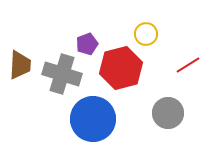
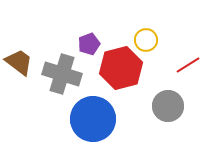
yellow circle: moved 6 px down
purple pentagon: moved 2 px right
brown trapezoid: moved 1 px left, 3 px up; rotated 56 degrees counterclockwise
gray circle: moved 7 px up
